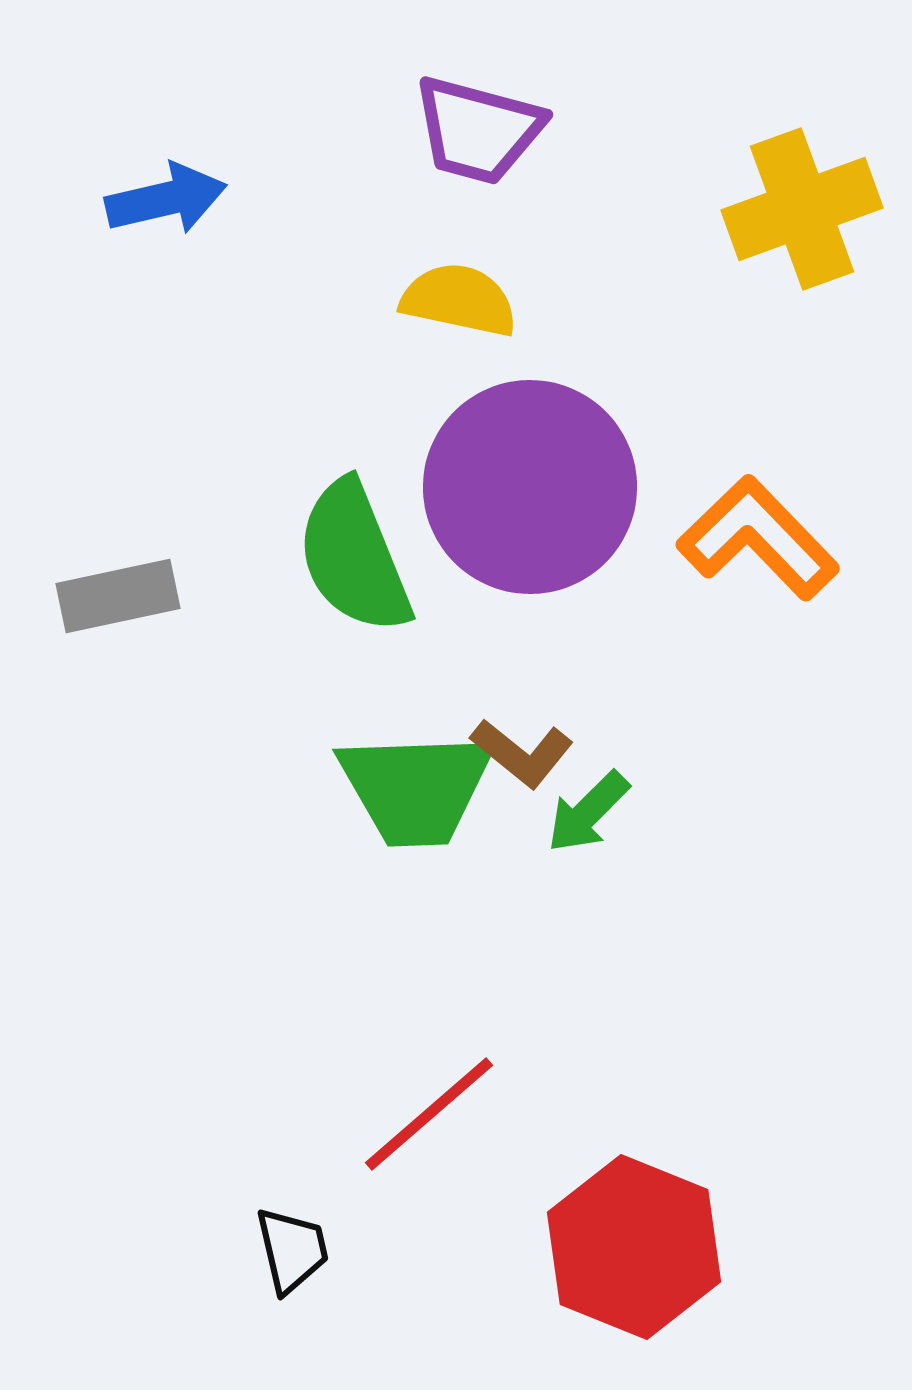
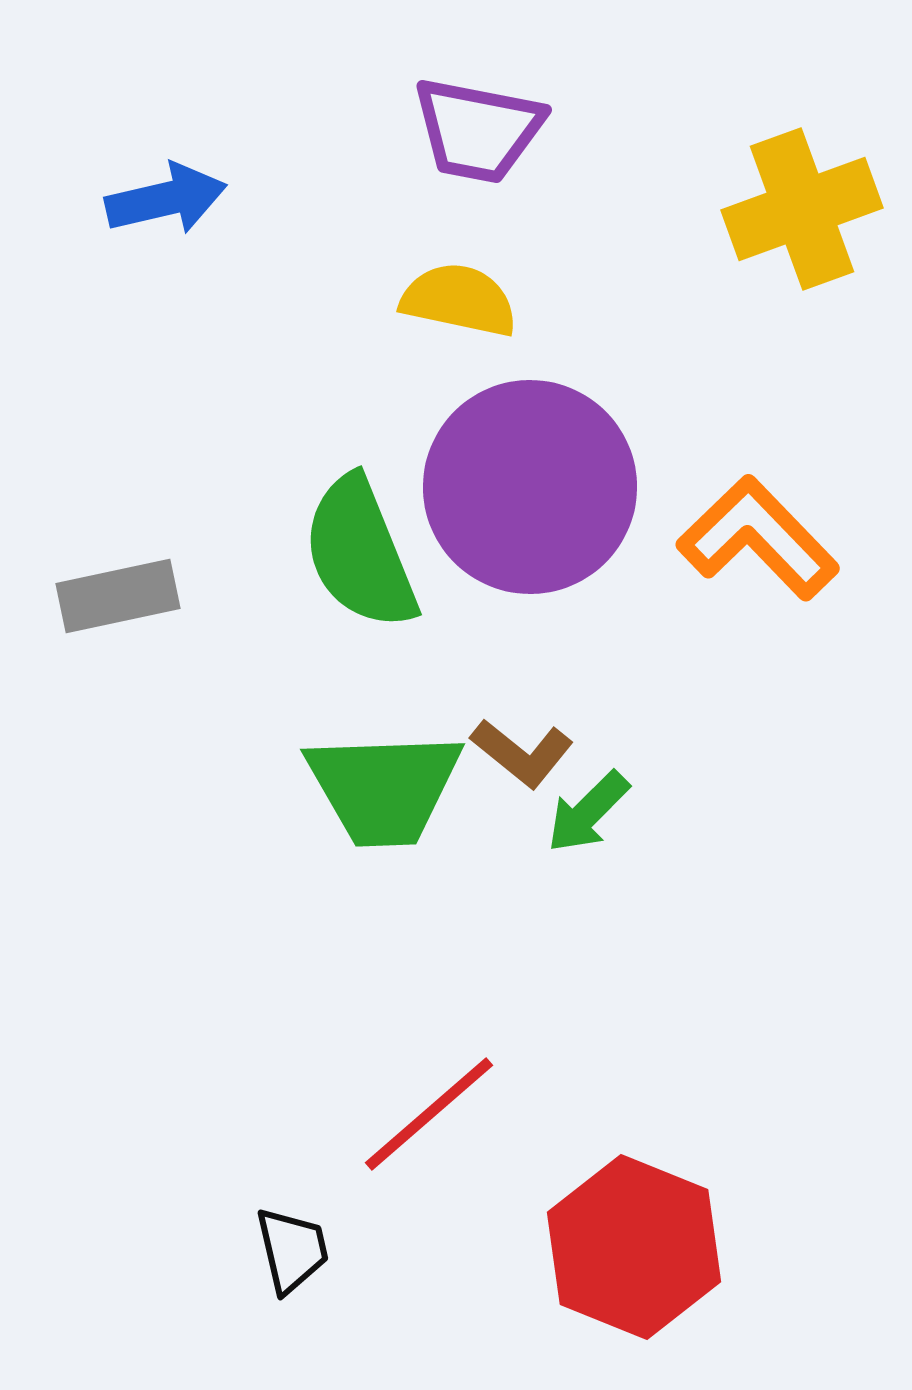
purple trapezoid: rotated 4 degrees counterclockwise
green semicircle: moved 6 px right, 4 px up
green trapezoid: moved 32 px left
